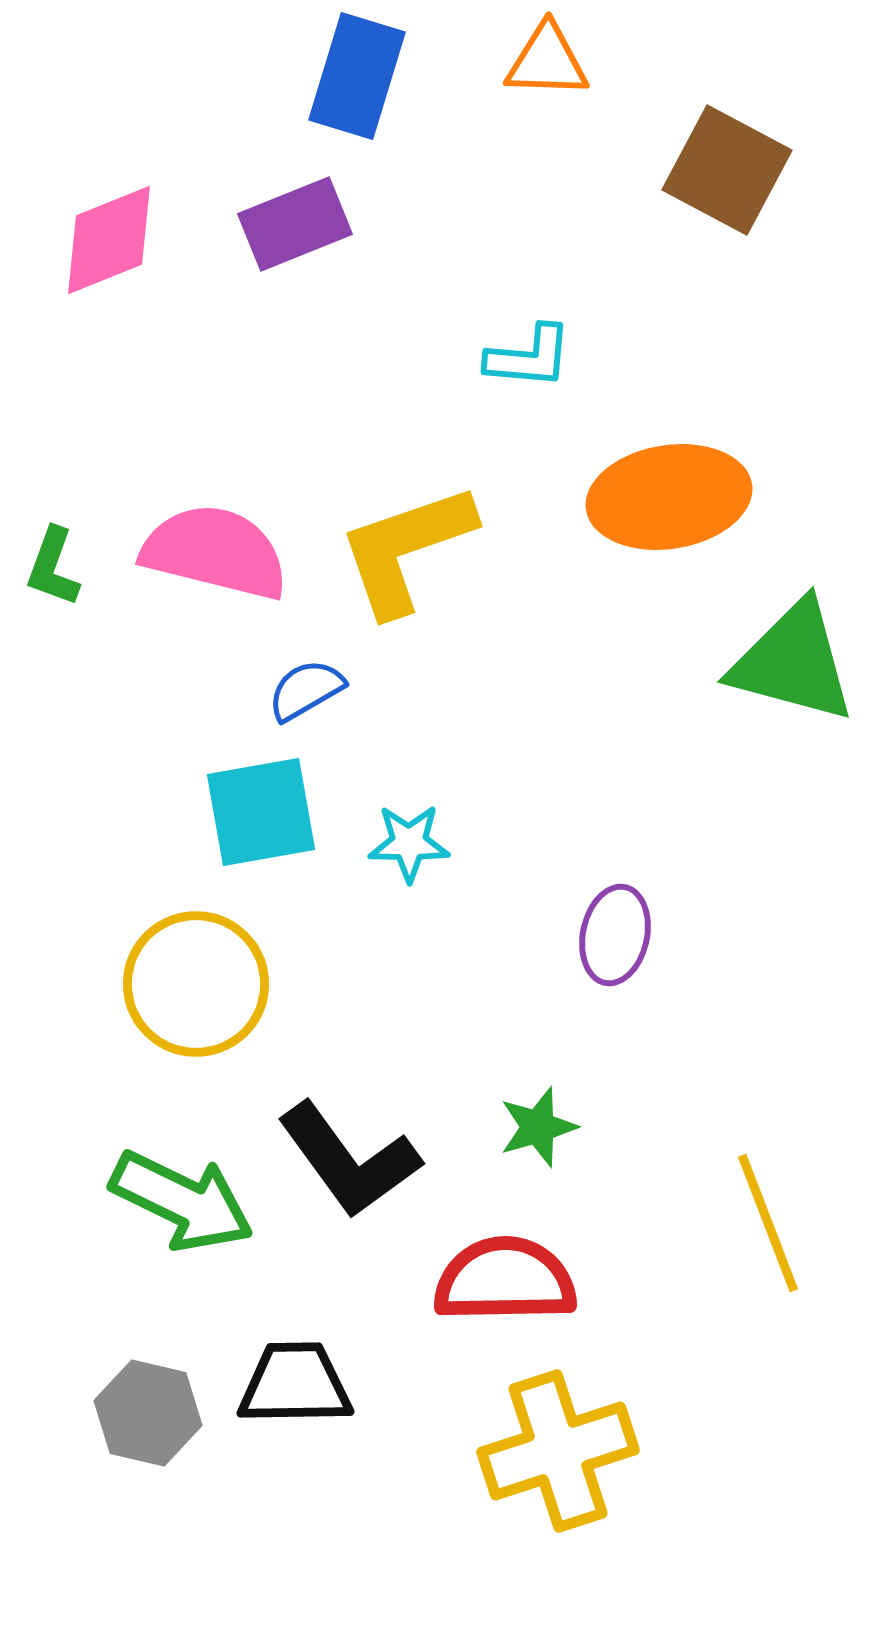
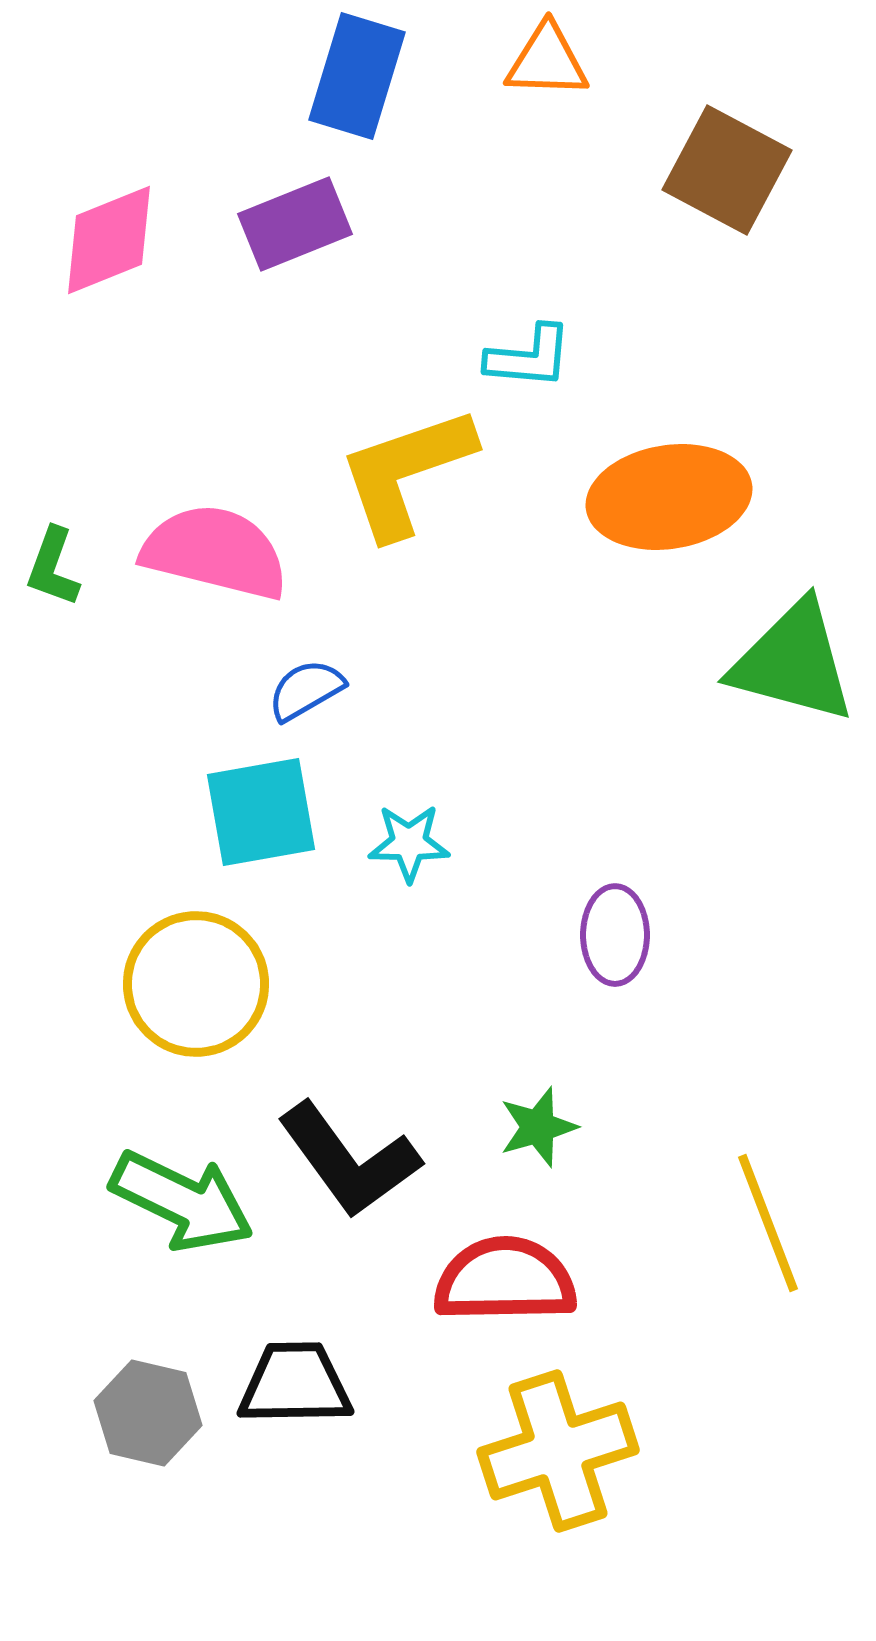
yellow L-shape: moved 77 px up
purple ellipse: rotated 12 degrees counterclockwise
